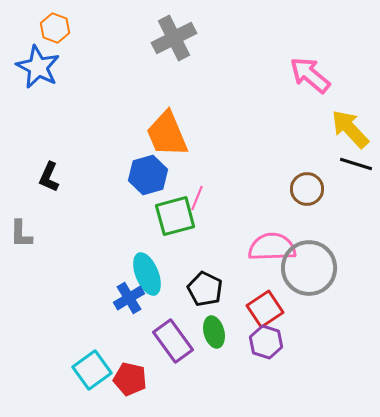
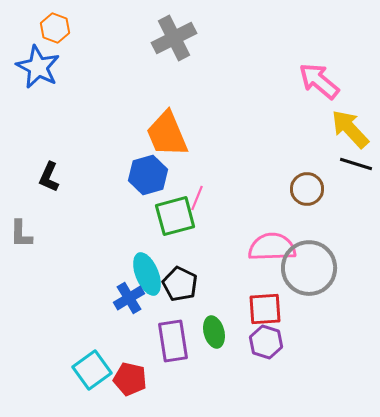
pink arrow: moved 9 px right, 6 px down
black pentagon: moved 25 px left, 5 px up
red square: rotated 30 degrees clockwise
purple rectangle: rotated 27 degrees clockwise
